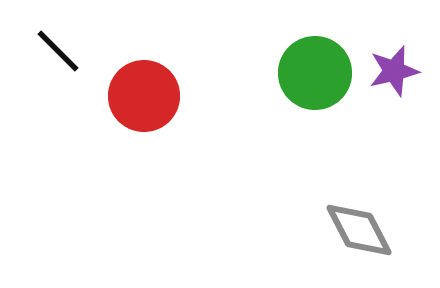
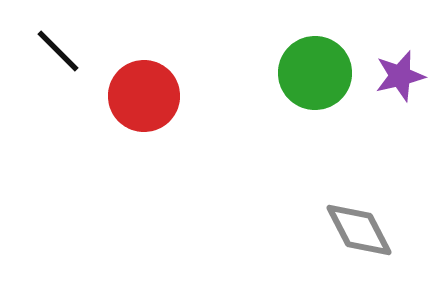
purple star: moved 6 px right, 5 px down
